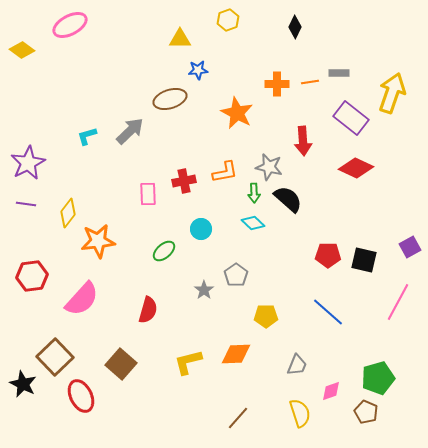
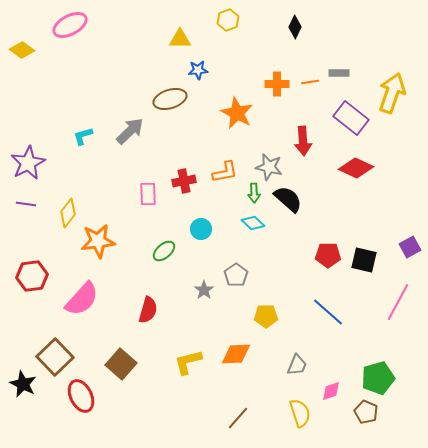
cyan L-shape at (87, 136): moved 4 px left
